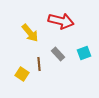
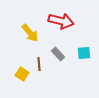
cyan square: rotated 16 degrees clockwise
